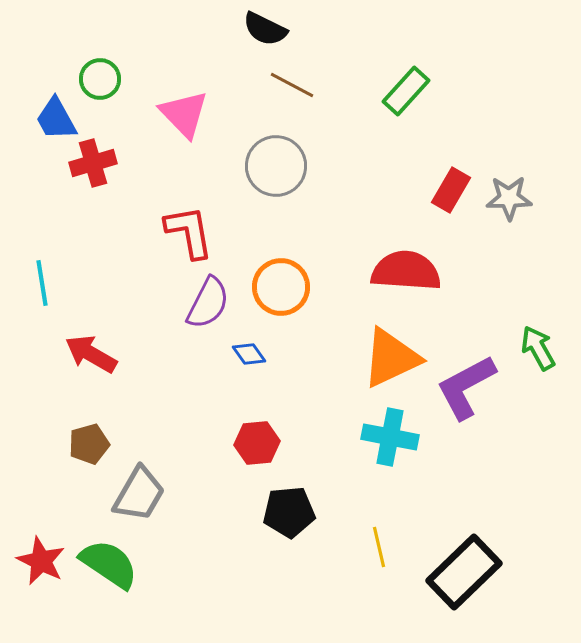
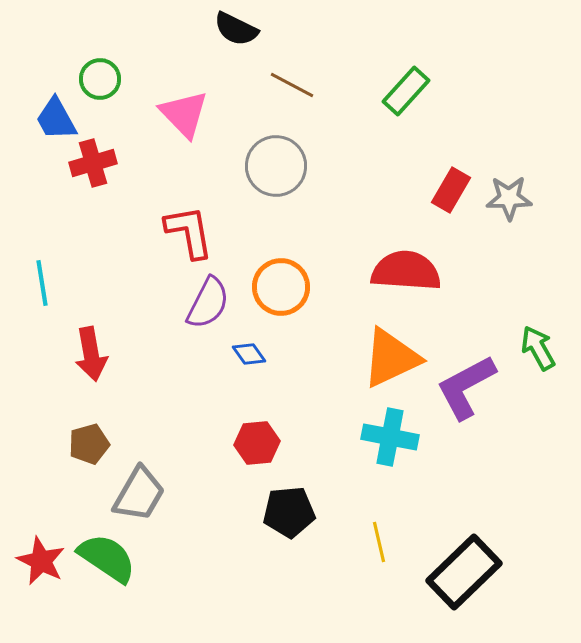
black semicircle: moved 29 px left
red arrow: rotated 130 degrees counterclockwise
yellow line: moved 5 px up
green semicircle: moved 2 px left, 6 px up
